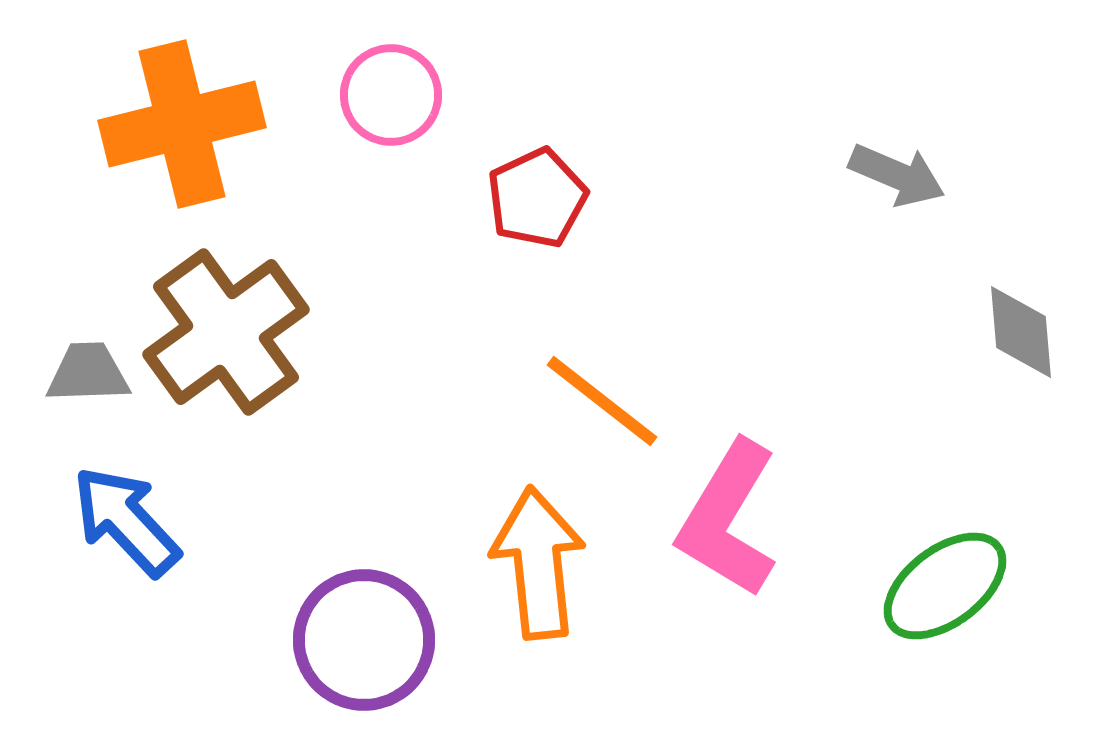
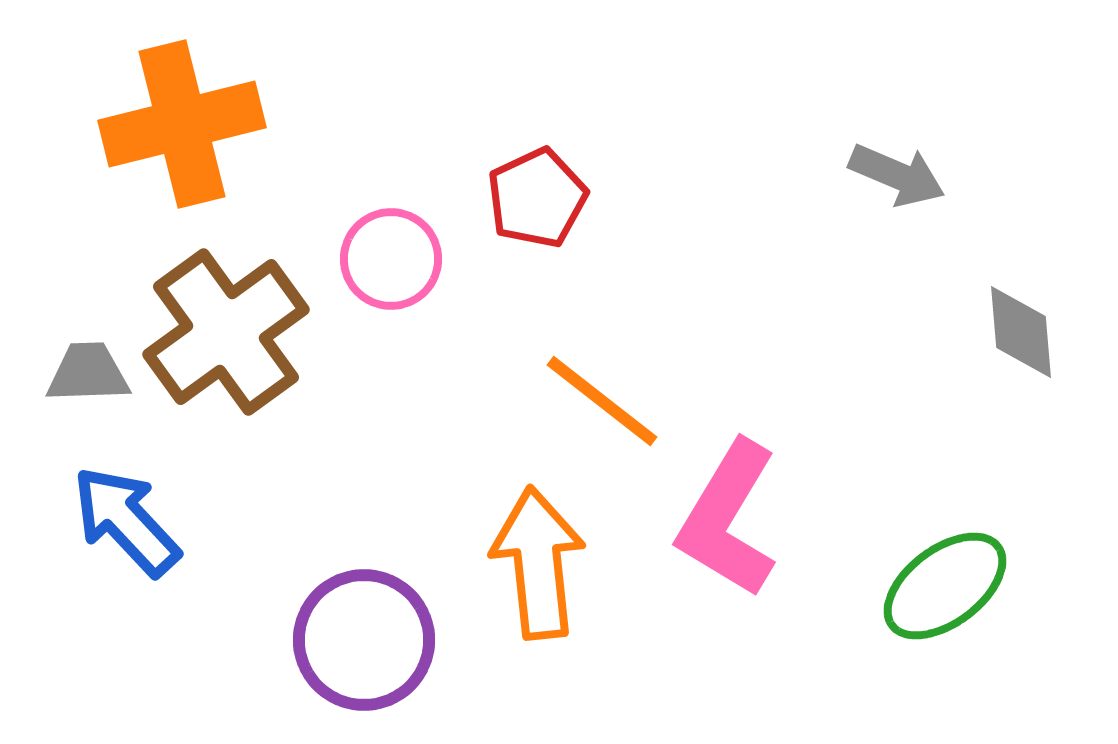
pink circle: moved 164 px down
